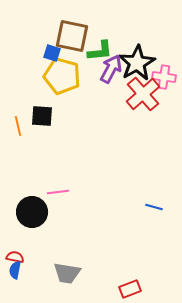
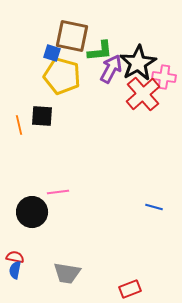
black star: moved 1 px right
orange line: moved 1 px right, 1 px up
